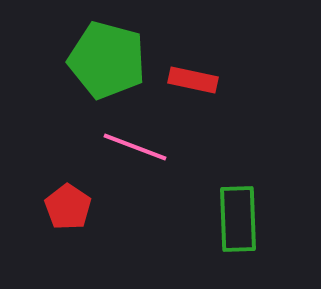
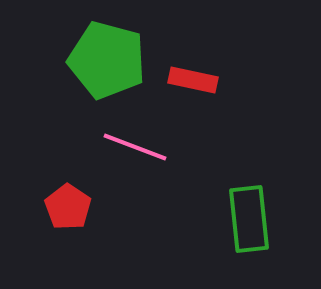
green rectangle: moved 11 px right; rotated 4 degrees counterclockwise
